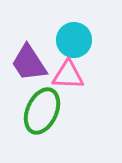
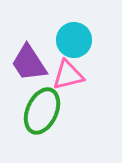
pink triangle: rotated 16 degrees counterclockwise
